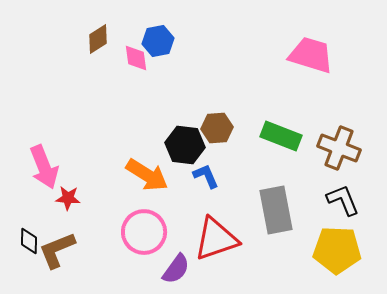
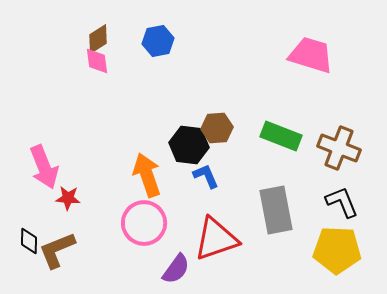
pink diamond: moved 39 px left, 3 px down
black hexagon: moved 4 px right
orange arrow: rotated 141 degrees counterclockwise
black L-shape: moved 1 px left, 2 px down
pink circle: moved 9 px up
